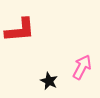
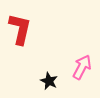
red L-shape: moved 1 px up; rotated 72 degrees counterclockwise
